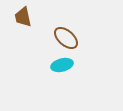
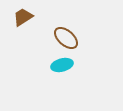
brown trapezoid: rotated 70 degrees clockwise
